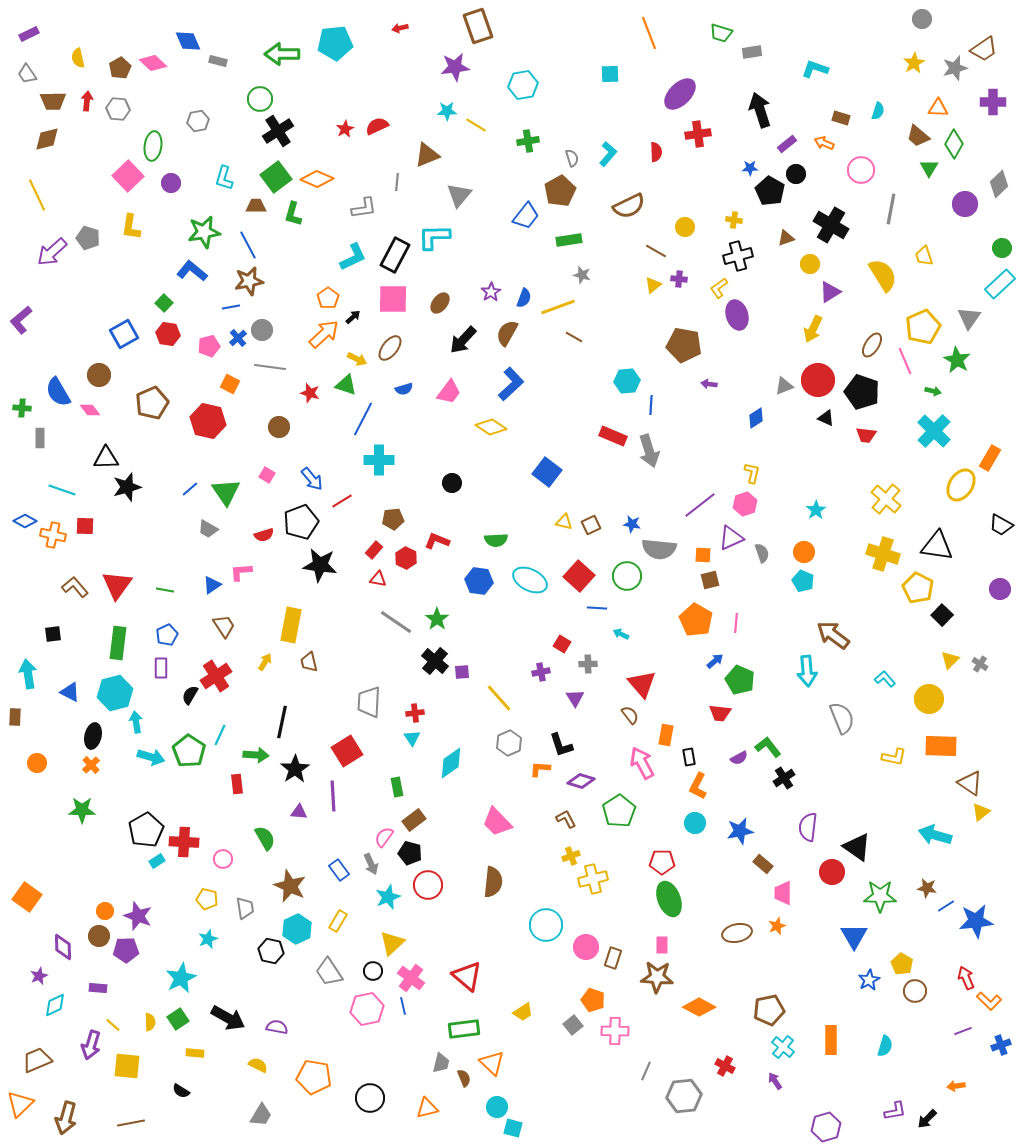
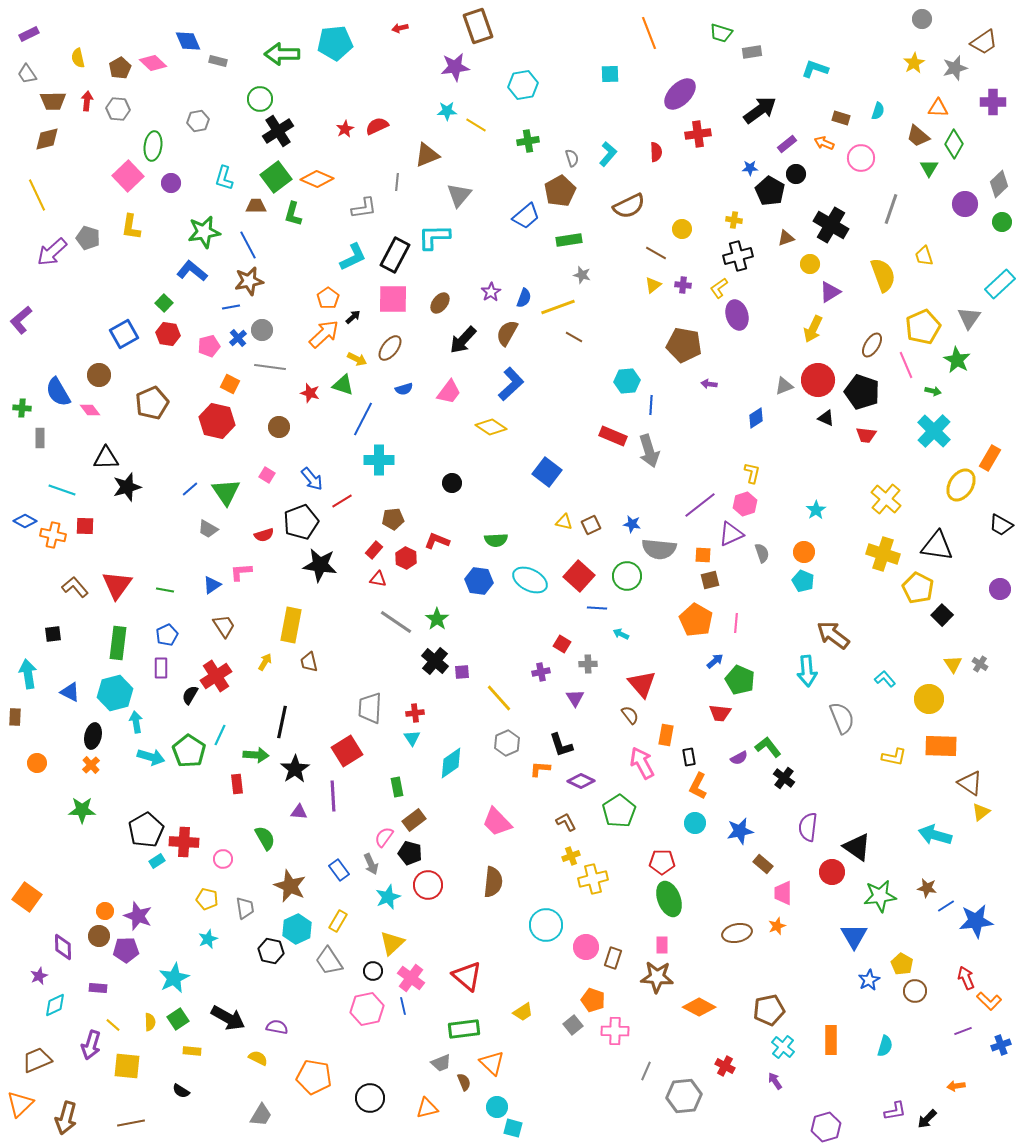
brown trapezoid at (984, 49): moved 7 px up
black arrow at (760, 110): rotated 72 degrees clockwise
pink circle at (861, 170): moved 12 px up
gray line at (891, 209): rotated 8 degrees clockwise
blue trapezoid at (526, 216): rotated 12 degrees clockwise
yellow circle at (685, 227): moved 3 px left, 2 px down
green circle at (1002, 248): moved 26 px up
brown line at (656, 251): moved 2 px down
yellow semicircle at (883, 275): rotated 12 degrees clockwise
purple cross at (679, 279): moved 4 px right, 6 px down
pink line at (905, 361): moved 1 px right, 4 px down
green triangle at (346, 385): moved 3 px left
red hexagon at (208, 421): moved 9 px right
purple triangle at (731, 538): moved 4 px up
yellow triangle at (950, 660): moved 3 px right, 4 px down; rotated 18 degrees counterclockwise
gray trapezoid at (369, 702): moved 1 px right, 6 px down
gray hexagon at (509, 743): moved 2 px left
black cross at (784, 778): rotated 20 degrees counterclockwise
purple diamond at (581, 781): rotated 8 degrees clockwise
brown L-shape at (566, 819): moved 3 px down
green star at (880, 896): rotated 8 degrees counterclockwise
gray trapezoid at (329, 972): moved 11 px up
cyan star at (181, 978): moved 7 px left
yellow rectangle at (195, 1053): moved 3 px left, 2 px up
gray trapezoid at (441, 1063): rotated 55 degrees clockwise
yellow semicircle at (258, 1065): moved 7 px up
brown semicircle at (464, 1078): moved 4 px down
